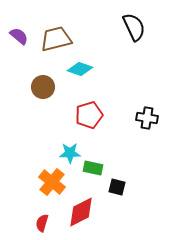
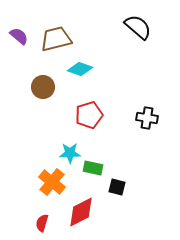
black semicircle: moved 4 px right; rotated 24 degrees counterclockwise
